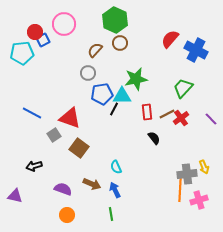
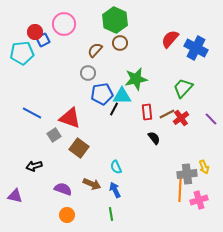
blue cross: moved 2 px up
